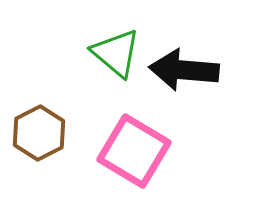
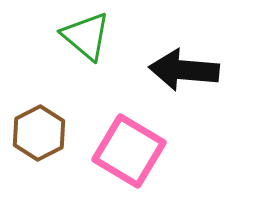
green triangle: moved 30 px left, 17 px up
pink square: moved 5 px left
